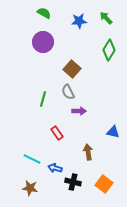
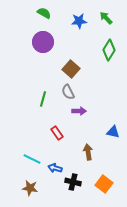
brown square: moved 1 px left
